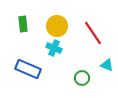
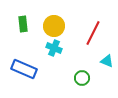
yellow circle: moved 3 px left
red line: rotated 60 degrees clockwise
cyan triangle: moved 4 px up
blue rectangle: moved 4 px left
